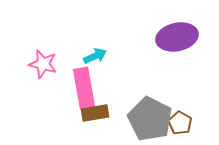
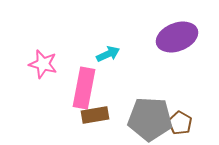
purple ellipse: rotated 9 degrees counterclockwise
cyan arrow: moved 13 px right, 2 px up
pink rectangle: rotated 21 degrees clockwise
brown rectangle: moved 2 px down
gray pentagon: rotated 24 degrees counterclockwise
